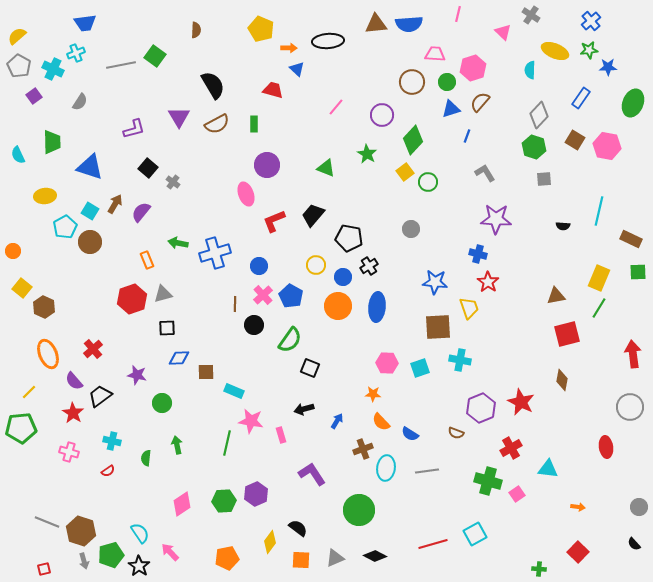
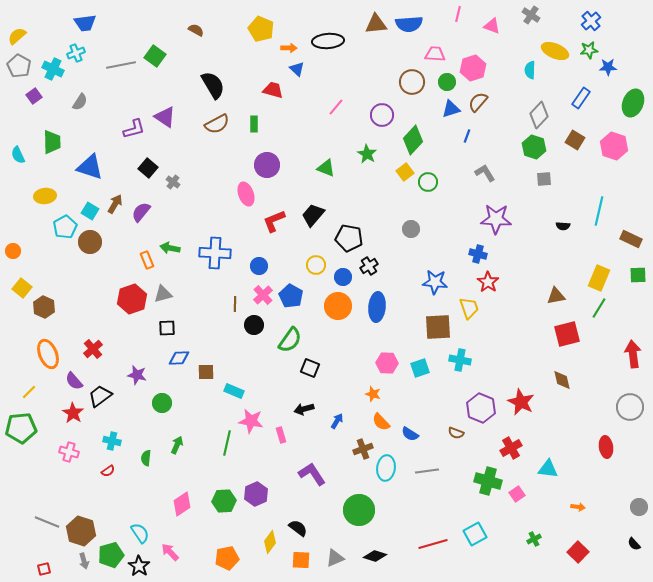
brown semicircle at (196, 30): rotated 63 degrees counterclockwise
pink triangle at (503, 32): moved 11 px left, 6 px up; rotated 24 degrees counterclockwise
brown semicircle at (480, 102): moved 2 px left
purple triangle at (179, 117): moved 14 px left; rotated 25 degrees counterclockwise
pink hexagon at (607, 146): moved 7 px right; rotated 8 degrees clockwise
green arrow at (178, 243): moved 8 px left, 5 px down
blue cross at (215, 253): rotated 20 degrees clockwise
green square at (638, 272): moved 3 px down
brown diamond at (562, 380): rotated 25 degrees counterclockwise
orange star at (373, 394): rotated 14 degrees clockwise
purple hexagon at (481, 408): rotated 16 degrees counterclockwise
green arrow at (177, 445): rotated 36 degrees clockwise
black diamond at (375, 556): rotated 10 degrees counterclockwise
green cross at (539, 569): moved 5 px left, 30 px up; rotated 32 degrees counterclockwise
